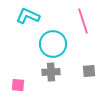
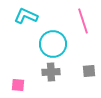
cyan L-shape: moved 2 px left
